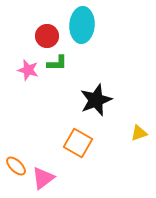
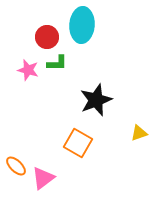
red circle: moved 1 px down
